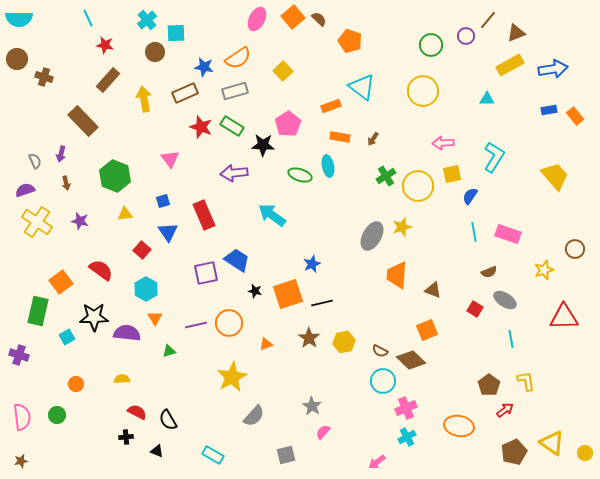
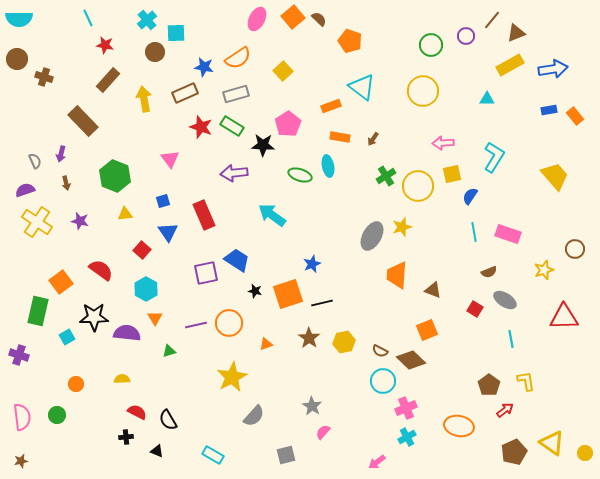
brown line at (488, 20): moved 4 px right
gray rectangle at (235, 91): moved 1 px right, 3 px down
